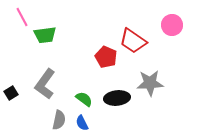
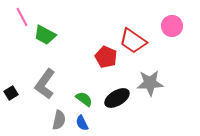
pink circle: moved 1 px down
green trapezoid: rotated 35 degrees clockwise
black ellipse: rotated 25 degrees counterclockwise
